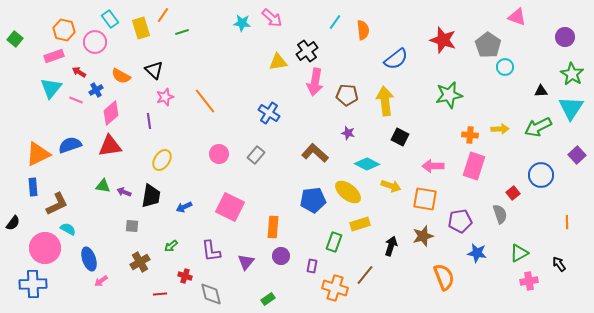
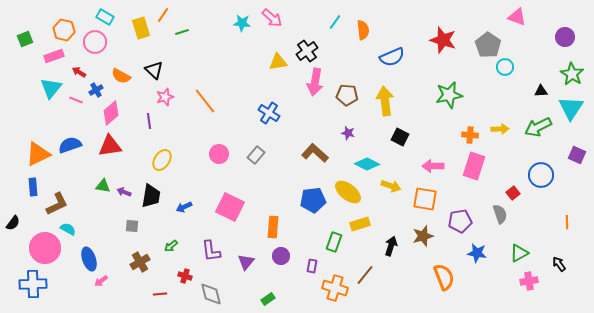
cyan rectangle at (110, 19): moved 5 px left, 2 px up; rotated 24 degrees counterclockwise
green square at (15, 39): moved 10 px right; rotated 28 degrees clockwise
blue semicircle at (396, 59): moved 4 px left, 2 px up; rotated 15 degrees clockwise
purple square at (577, 155): rotated 24 degrees counterclockwise
